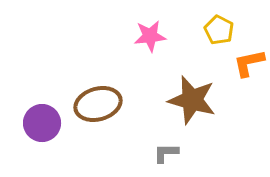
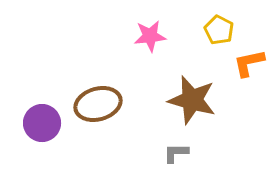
gray L-shape: moved 10 px right
